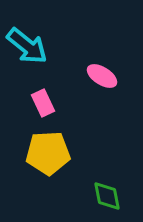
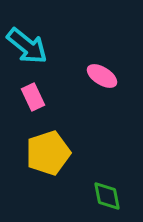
pink rectangle: moved 10 px left, 6 px up
yellow pentagon: rotated 15 degrees counterclockwise
